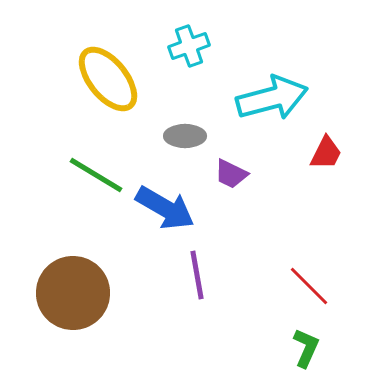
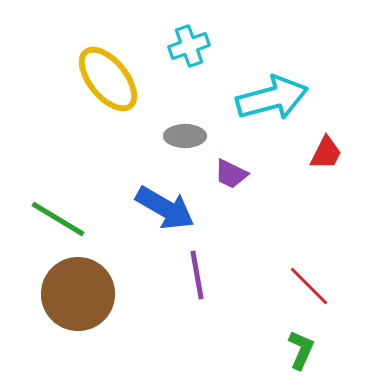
green line: moved 38 px left, 44 px down
brown circle: moved 5 px right, 1 px down
green L-shape: moved 5 px left, 2 px down
